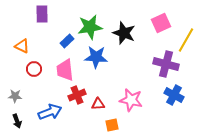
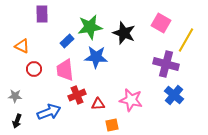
pink square: rotated 36 degrees counterclockwise
blue cross: rotated 12 degrees clockwise
blue arrow: moved 1 px left
black arrow: rotated 40 degrees clockwise
